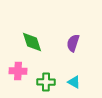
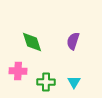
purple semicircle: moved 2 px up
cyan triangle: rotated 32 degrees clockwise
